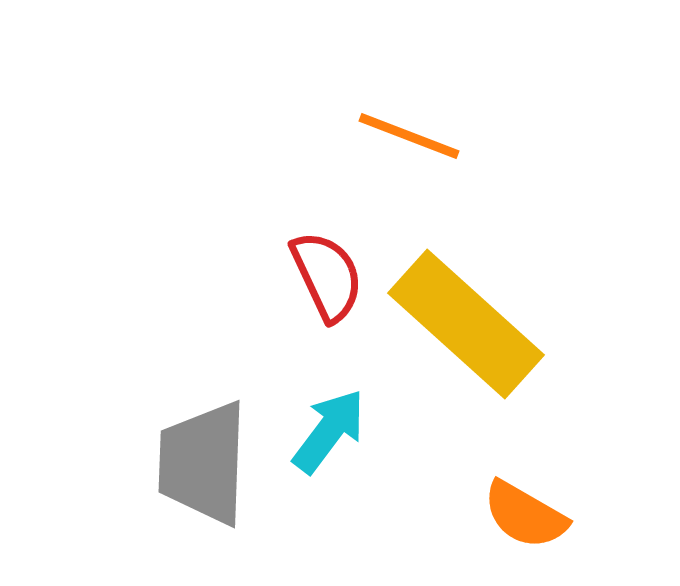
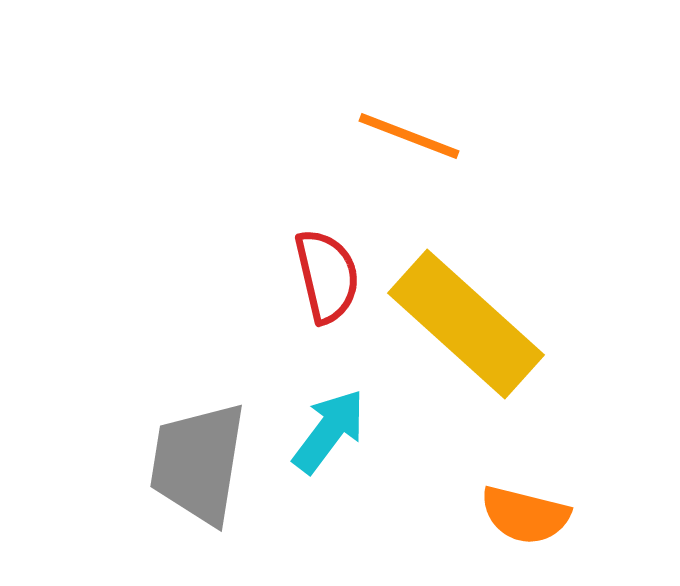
red semicircle: rotated 12 degrees clockwise
gray trapezoid: moved 5 px left; rotated 7 degrees clockwise
orange semicircle: rotated 16 degrees counterclockwise
